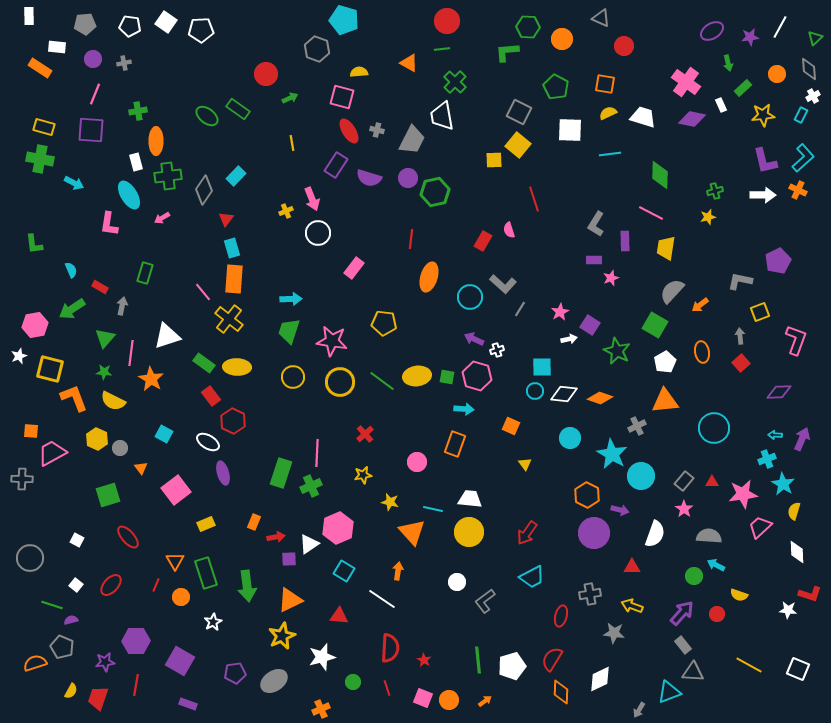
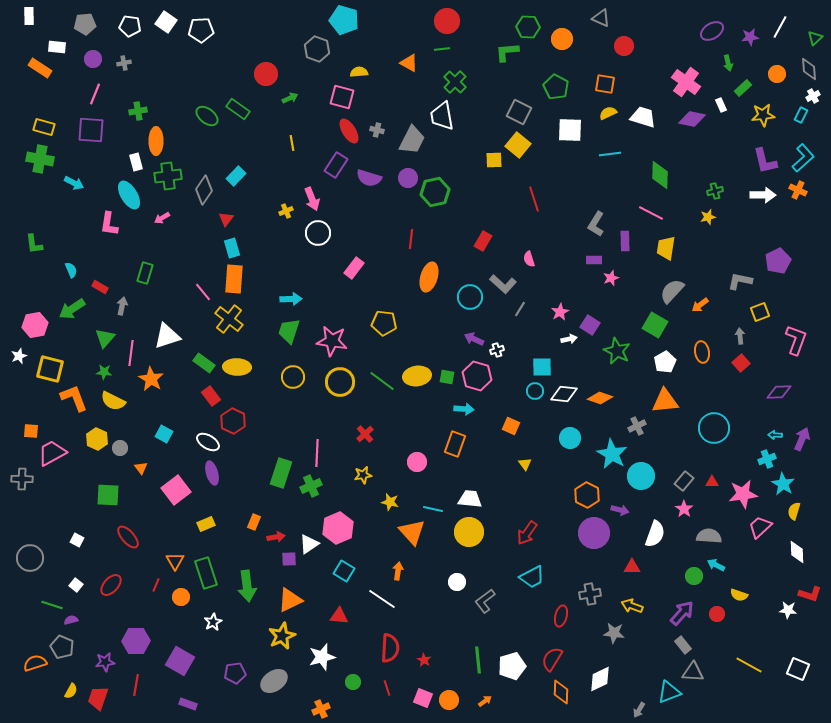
pink semicircle at (509, 230): moved 20 px right, 29 px down
purple ellipse at (223, 473): moved 11 px left
green square at (108, 495): rotated 20 degrees clockwise
